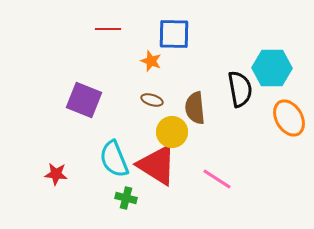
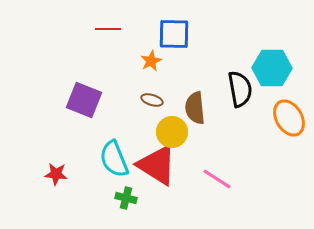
orange star: rotated 25 degrees clockwise
